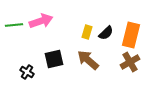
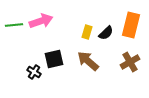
orange rectangle: moved 10 px up
brown arrow: moved 1 px down
black cross: moved 7 px right
